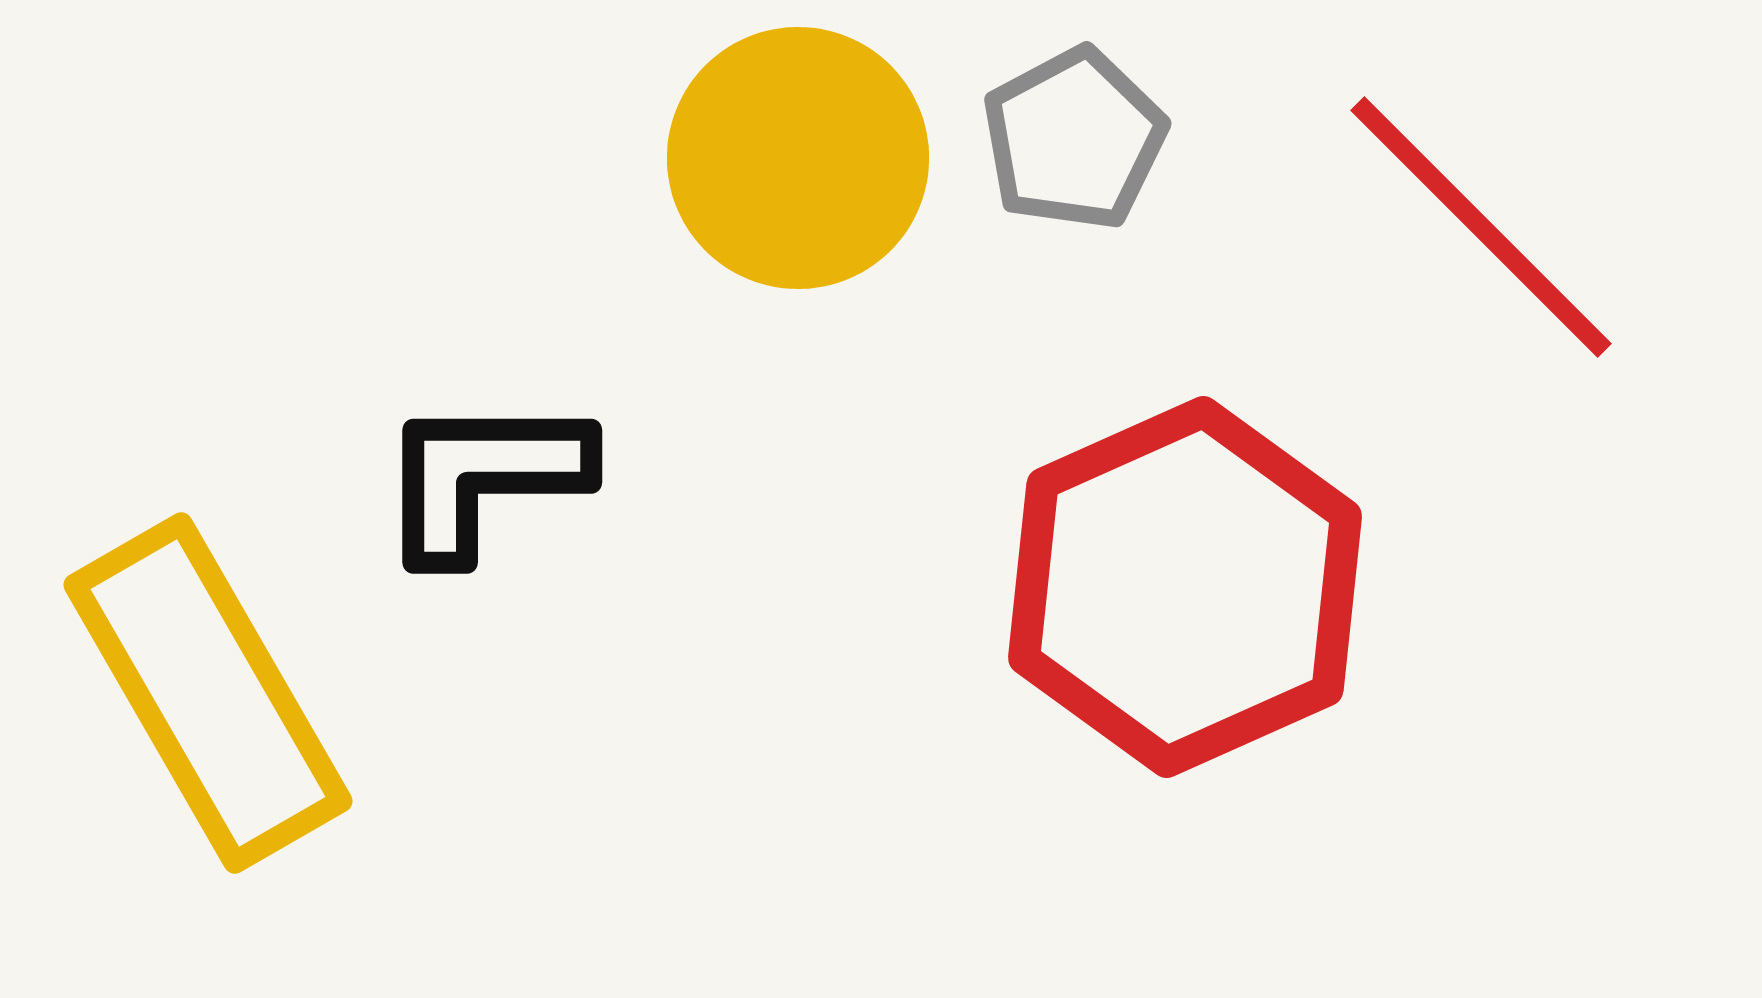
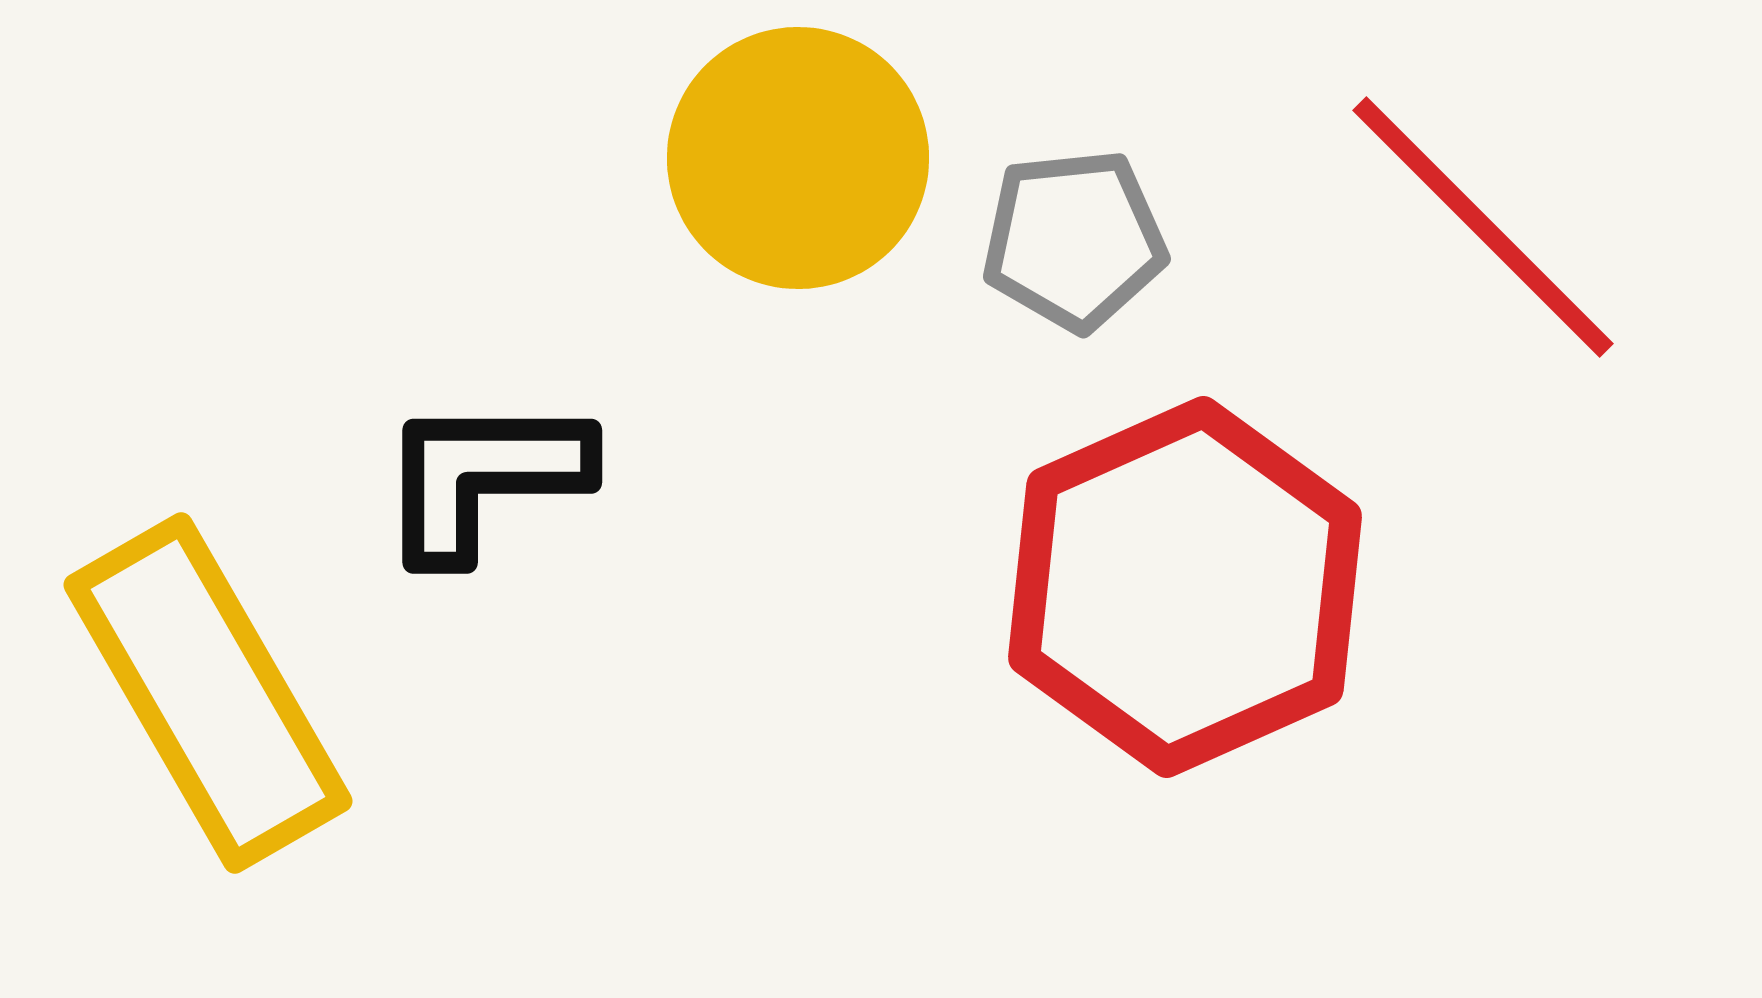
gray pentagon: moved 101 px down; rotated 22 degrees clockwise
red line: moved 2 px right
